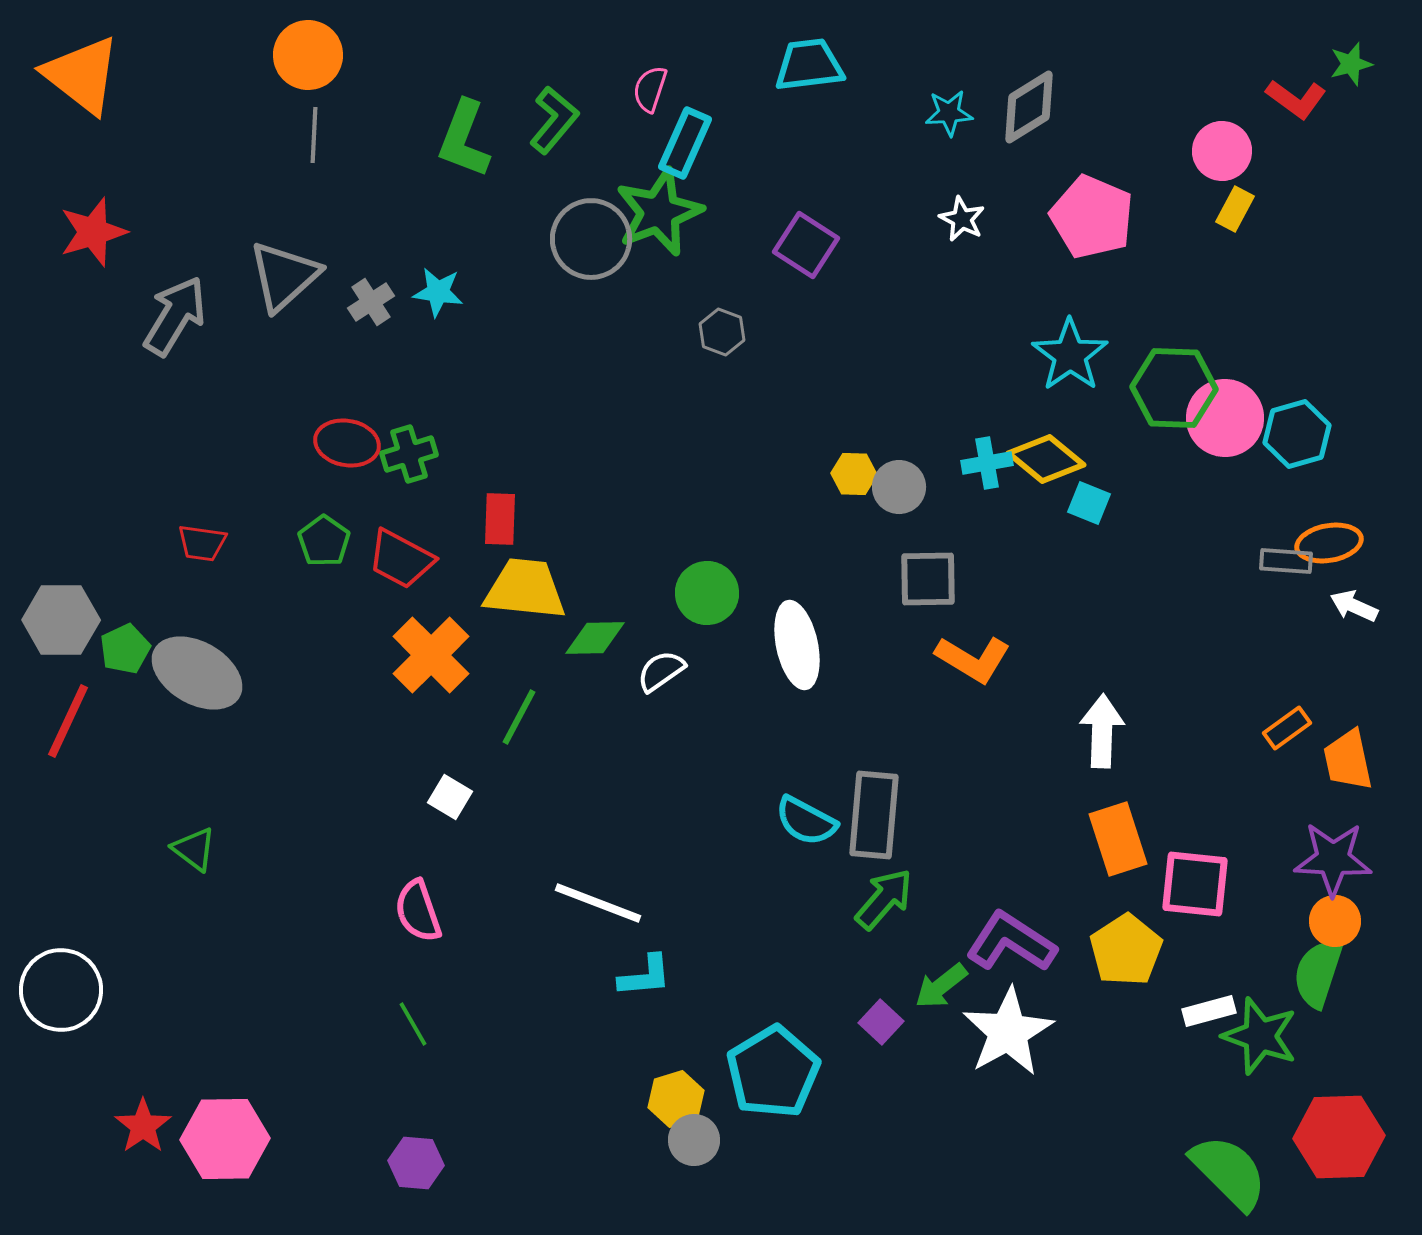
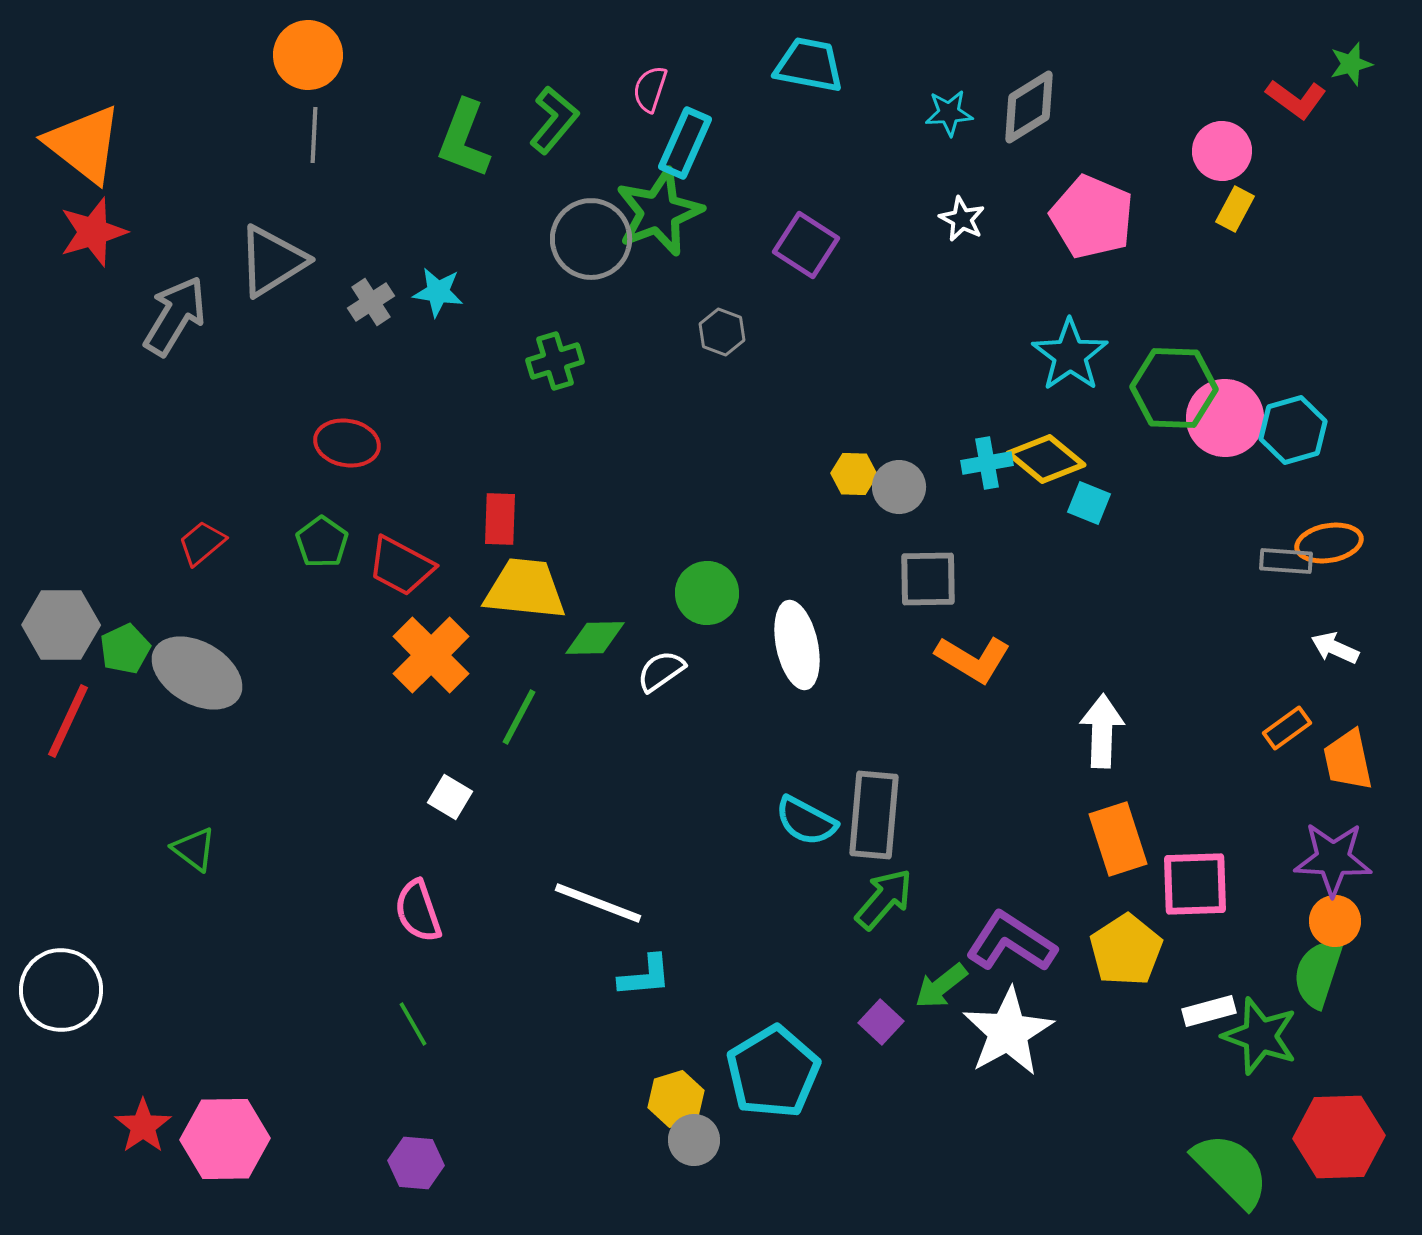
cyan trapezoid at (809, 65): rotated 18 degrees clockwise
orange triangle at (82, 75): moved 2 px right, 69 px down
gray triangle at (284, 276): moved 12 px left, 15 px up; rotated 10 degrees clockwise
cyan hexagon at (1297, 434): moved 4 px left, 4 px up
green cross at (409, 454): moved 146 px right, 93 px up
green pentagon at (324, 541): moved 2 px left, 1 px down
red trapezoid at (202, 543): rotated 132 degrees clockwise
red trapezoid at (401, 559): moved 7 px down
white arrow at (1354, 606): moved 19 px left, 42 px down
gray hexagon at (61, 620): moved 5 px down
pink square at (1195, 884): rotated 8 degrees counterclockwise
green semicircle at (1229, 1172): moved 2 px right, 2 px up
